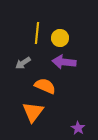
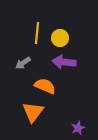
purple star: rotated 16 degrees clockwise
